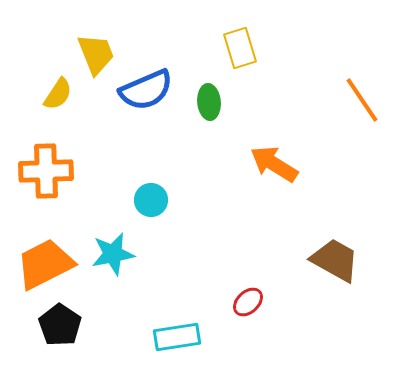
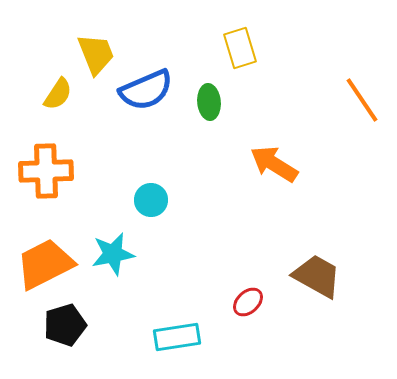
brown trapezoid: moved 18 px left, 16 px down
black pentagon: moved 5 px right; rotated 21 degrees clockwise
